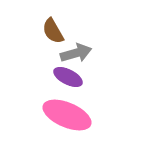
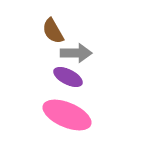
gray arrow: rotated 16 degrees clockwise
